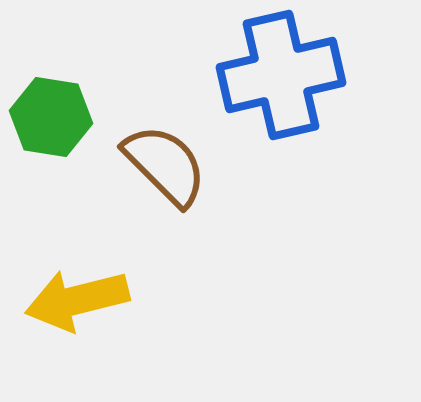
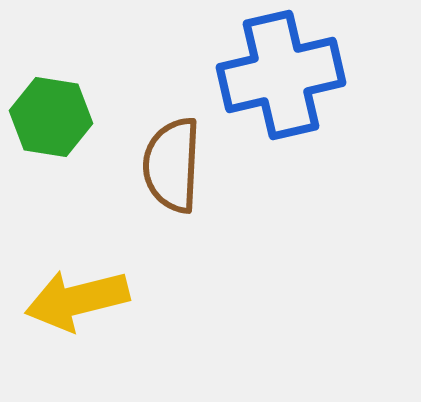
brown semicircle: moved 7 px right; rotated 132 degrees counterclockwise
